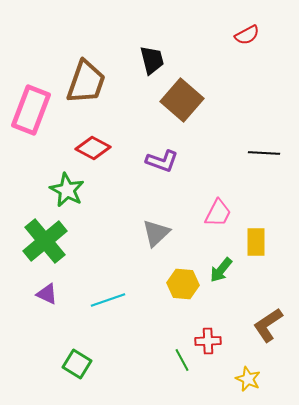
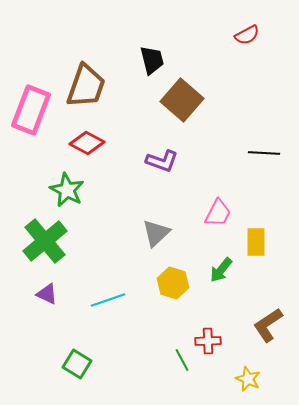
brown trapezoid: moved 4 px down
red diamond: moved 6 px left, 5 px up
yellow hexagon: moved 10 px left, 1 px up; rotated 12 degrees clockwise
